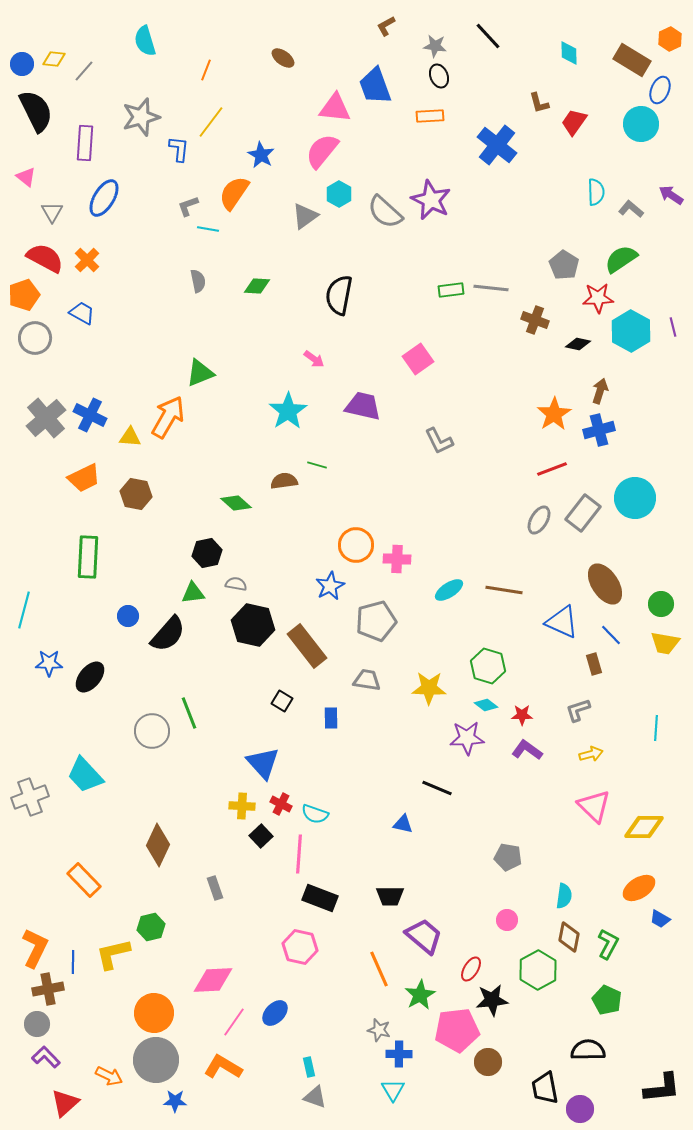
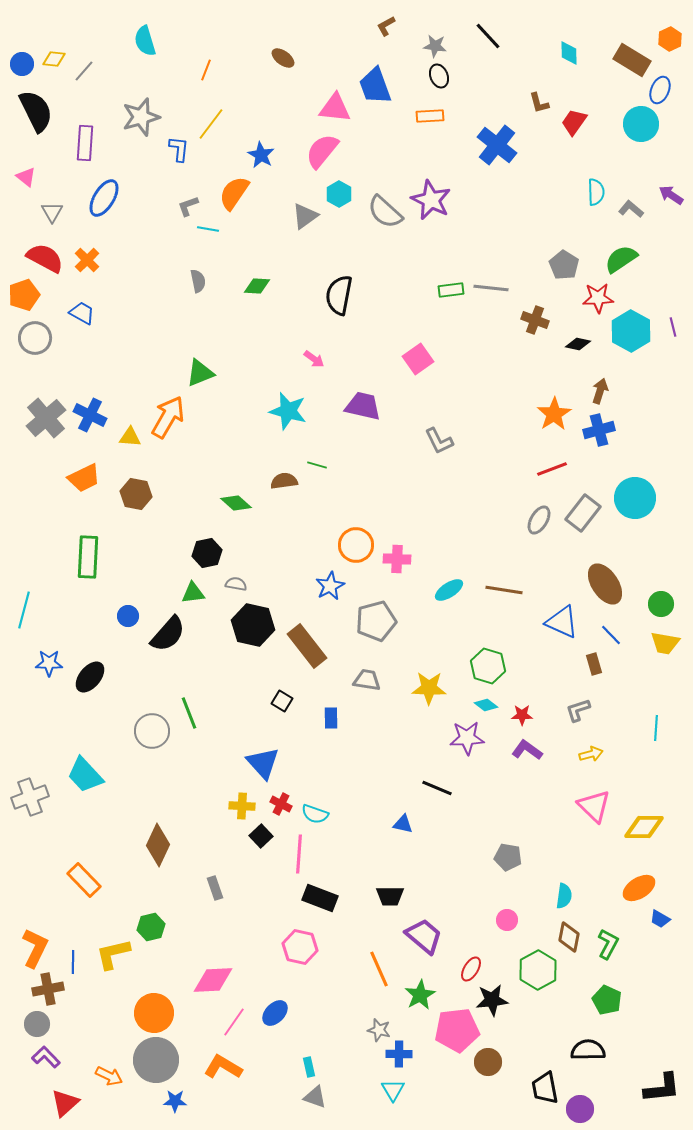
yellow line at (211, 122): moved 2 px down
cyan star at (288, 411): rotated 24 degrees counterclockwise
